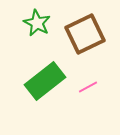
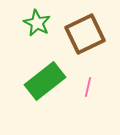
pink line: rotated 48 degrees counterclockwise
